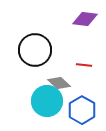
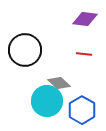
black circle: moved 10 px left
red line: moved 11 px up
